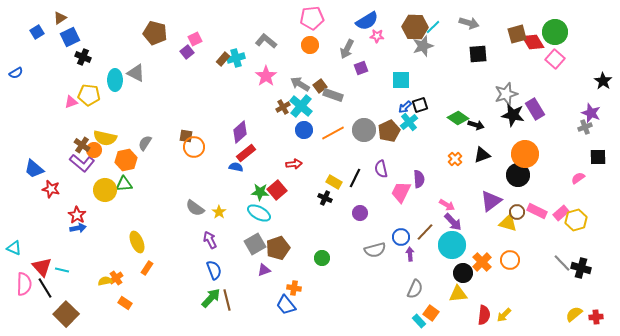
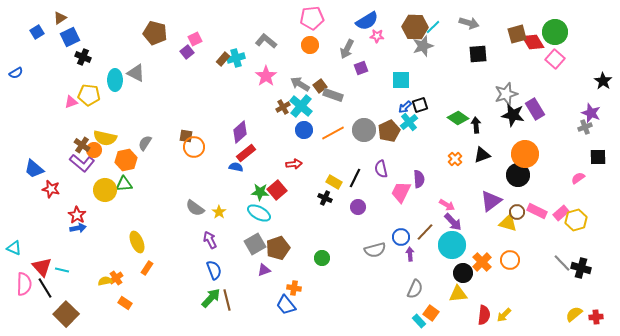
black arrow at (476, 125): rotated 112 degrees counterclockwise
purple circle at (360, 213): moved 2 px left, 6 px up
